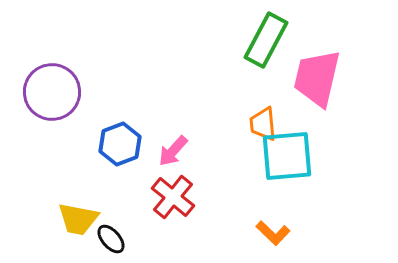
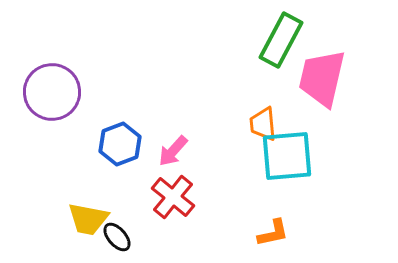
green rectangle: moved 15 px right
pink trapezoid: moved 5 px right
yellow trapezoid: moved 10 px right
orange L-shape: rotated 56 degrees counterclockwise
black ellipse: moved 6 px right, 2 px up
